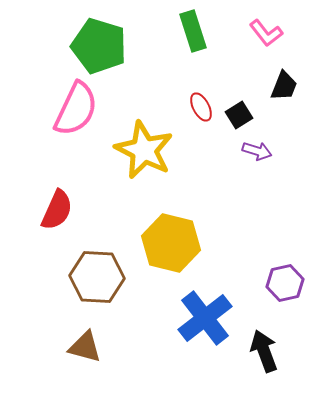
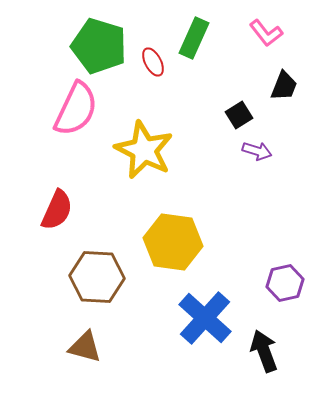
green rectangle: moved 1 px right, 7 px down; rotated 42 degrees clockwise
red ellipse: moved 48 px left, 45 px up
yellow hexagon: moved 2 px right, 1 px up; rotated 6 degrees counterclockwise
blue cross: rotated 10 degrees counterclockwise
